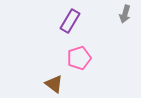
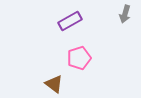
purple rectangle: rotated 30 degrees clockwise
